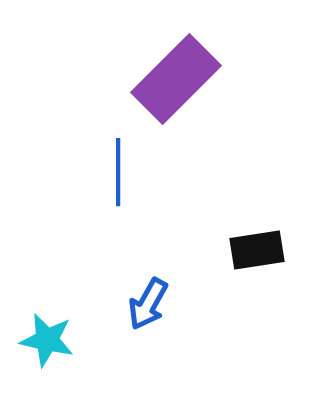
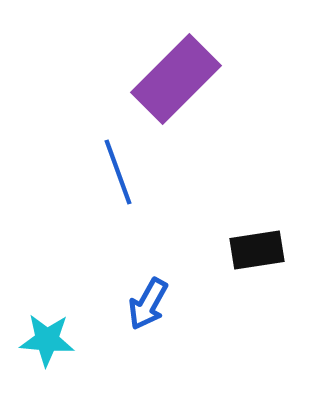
blue line: rotated 20 degrees counterclockwise
cyan star: rotated 8 degrees counterclockwise
